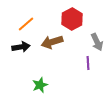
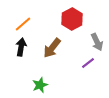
orange line: moved 3 px left
brown arrow: moved 6 px down; rotated 35 degrees counterclockwise
black arrow: rotated 72 degrees counterclockwise
purple line: rotated 56 degrees clockwise
